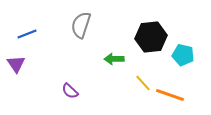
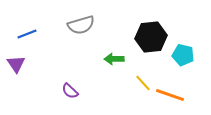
gray semicircle: rotated 124 degrees counterclockwise
